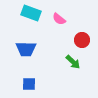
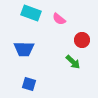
blue trapezoid: moved 2 px left
blue square: rotated 16 degrees clockwise
